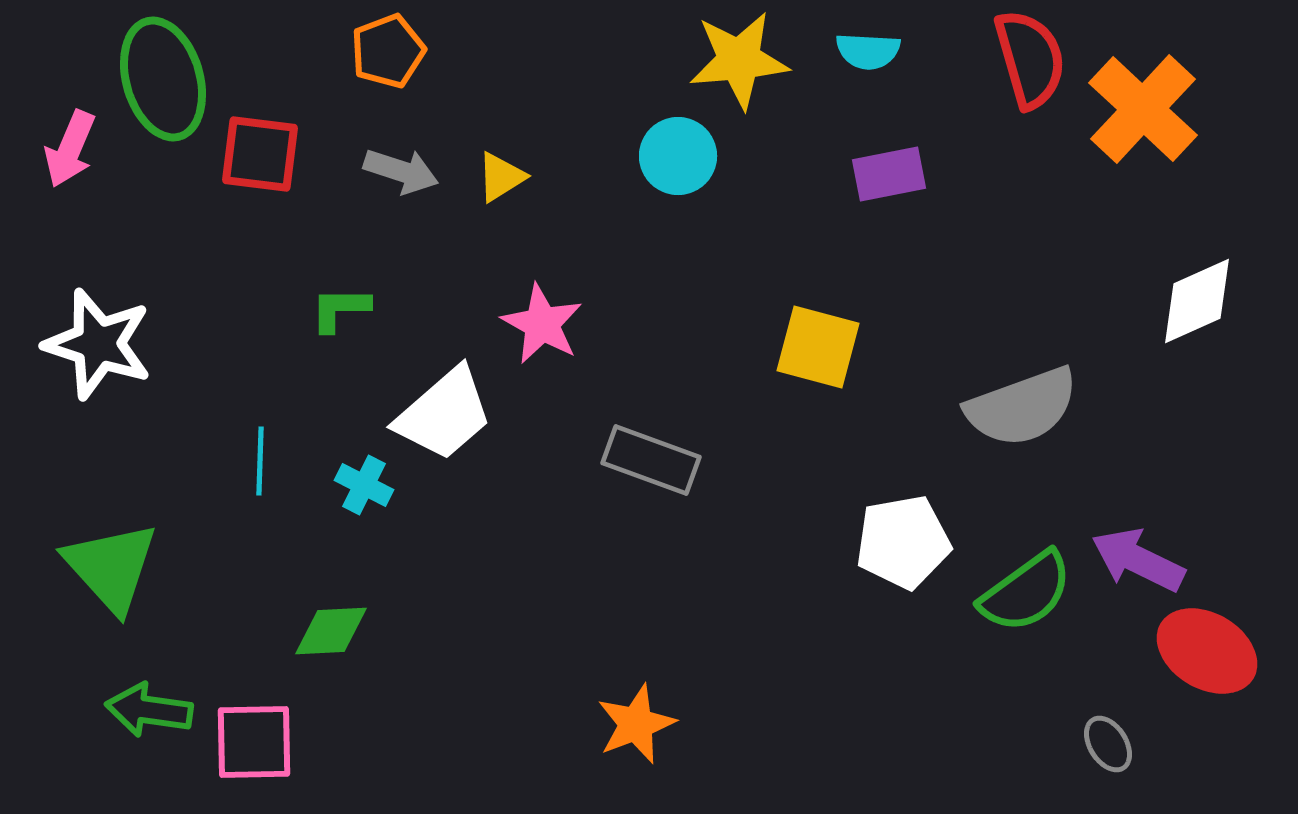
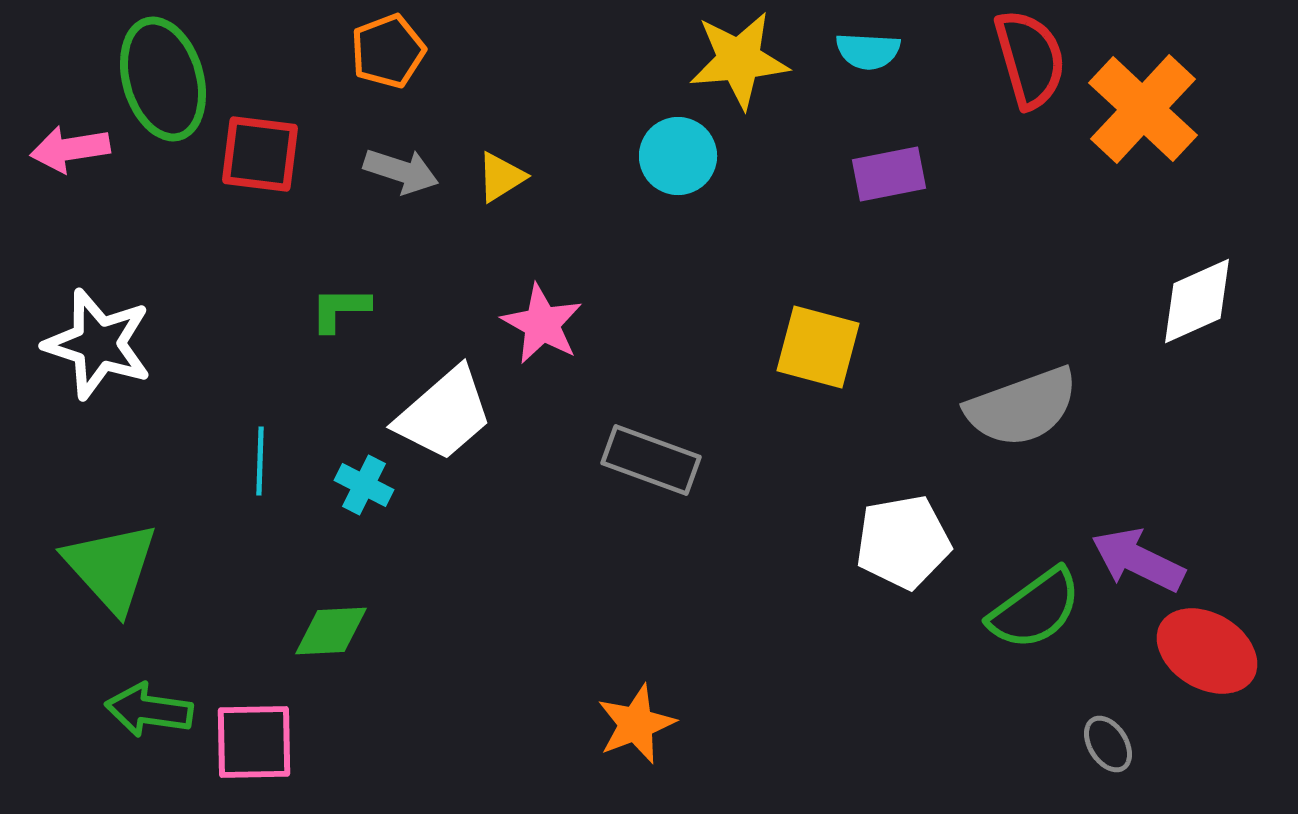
pink arrow: rotated 58 degrees clockwise
green semicircle: moved 9 px right, 17 px down
